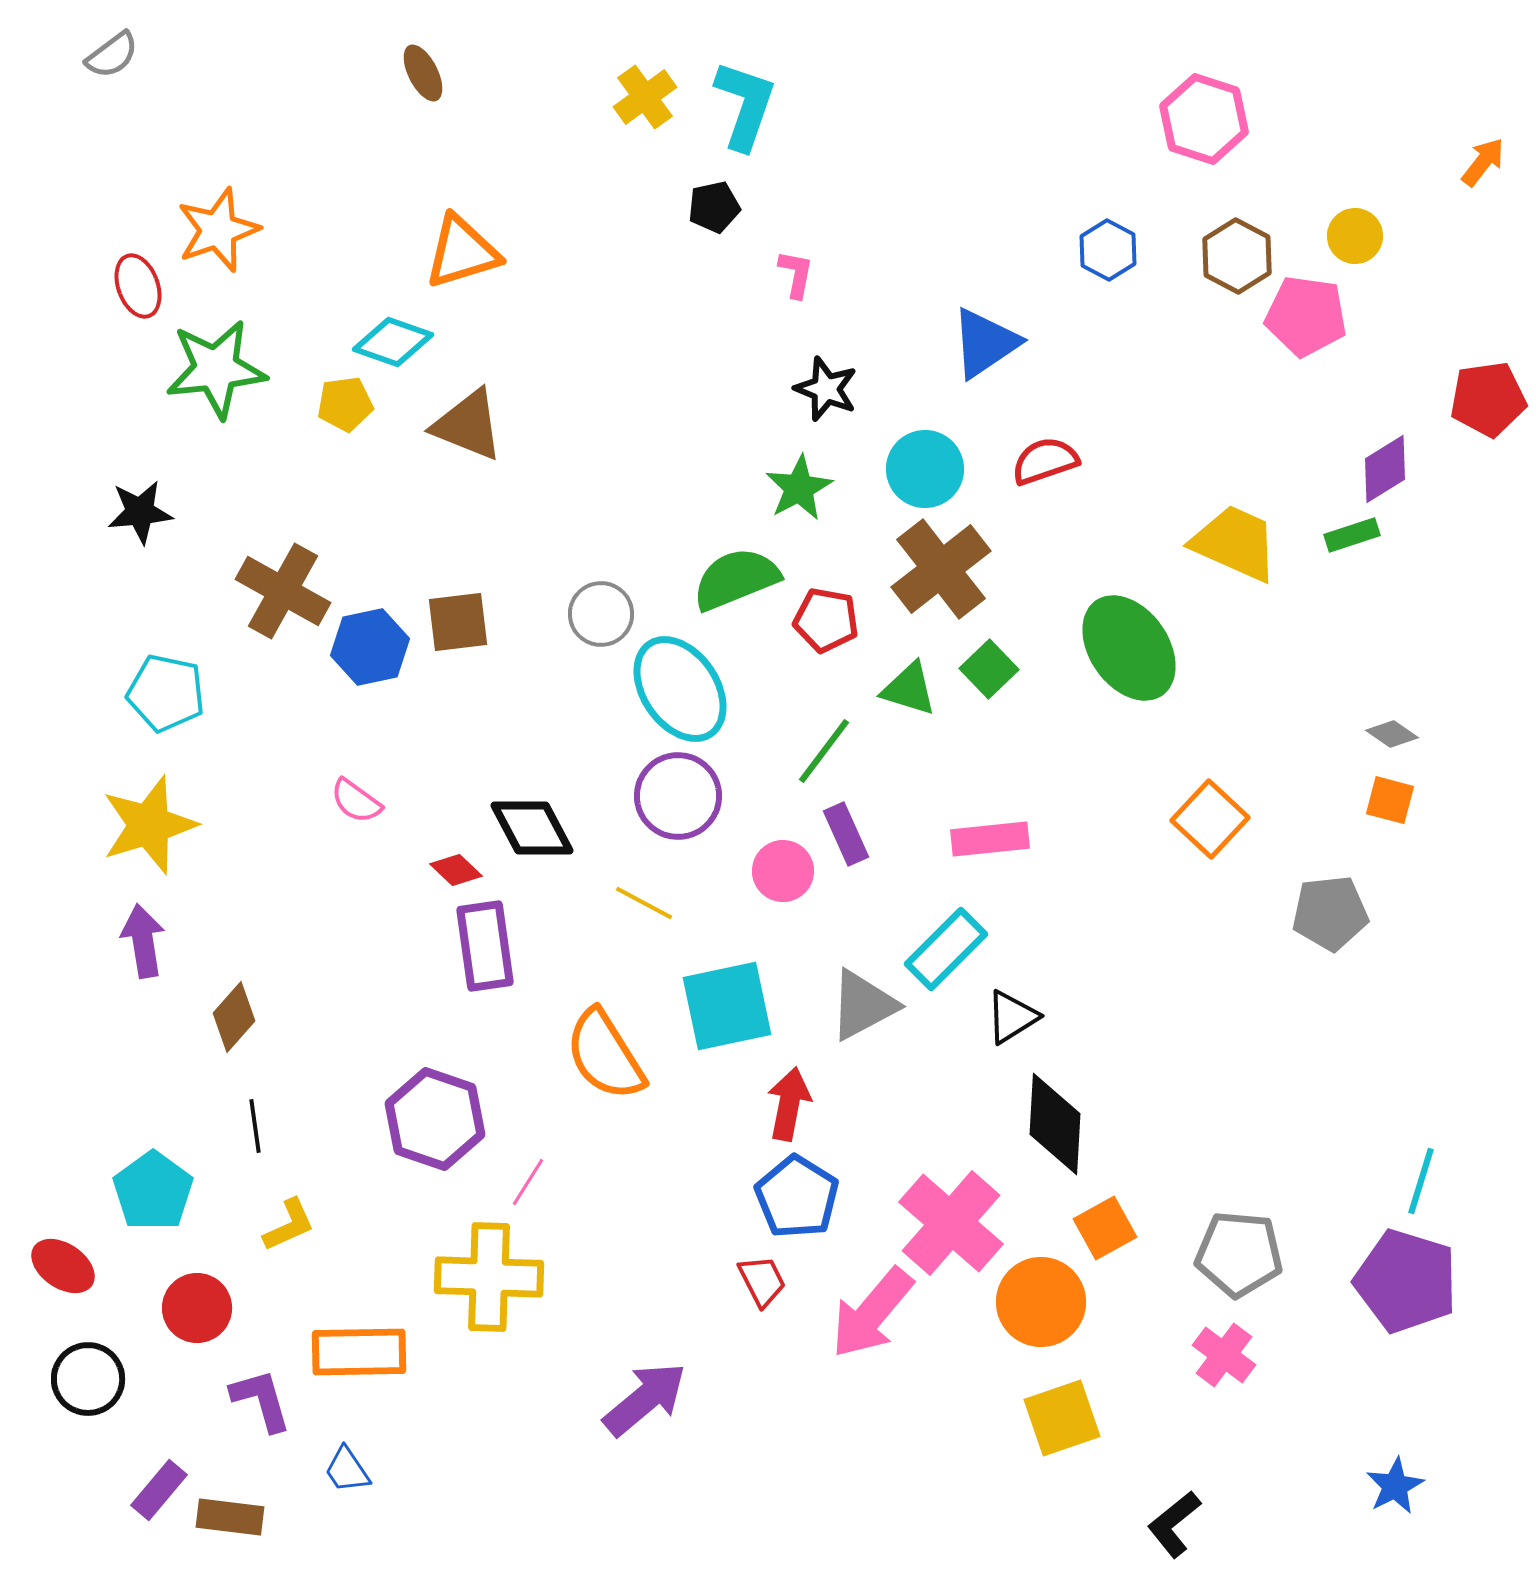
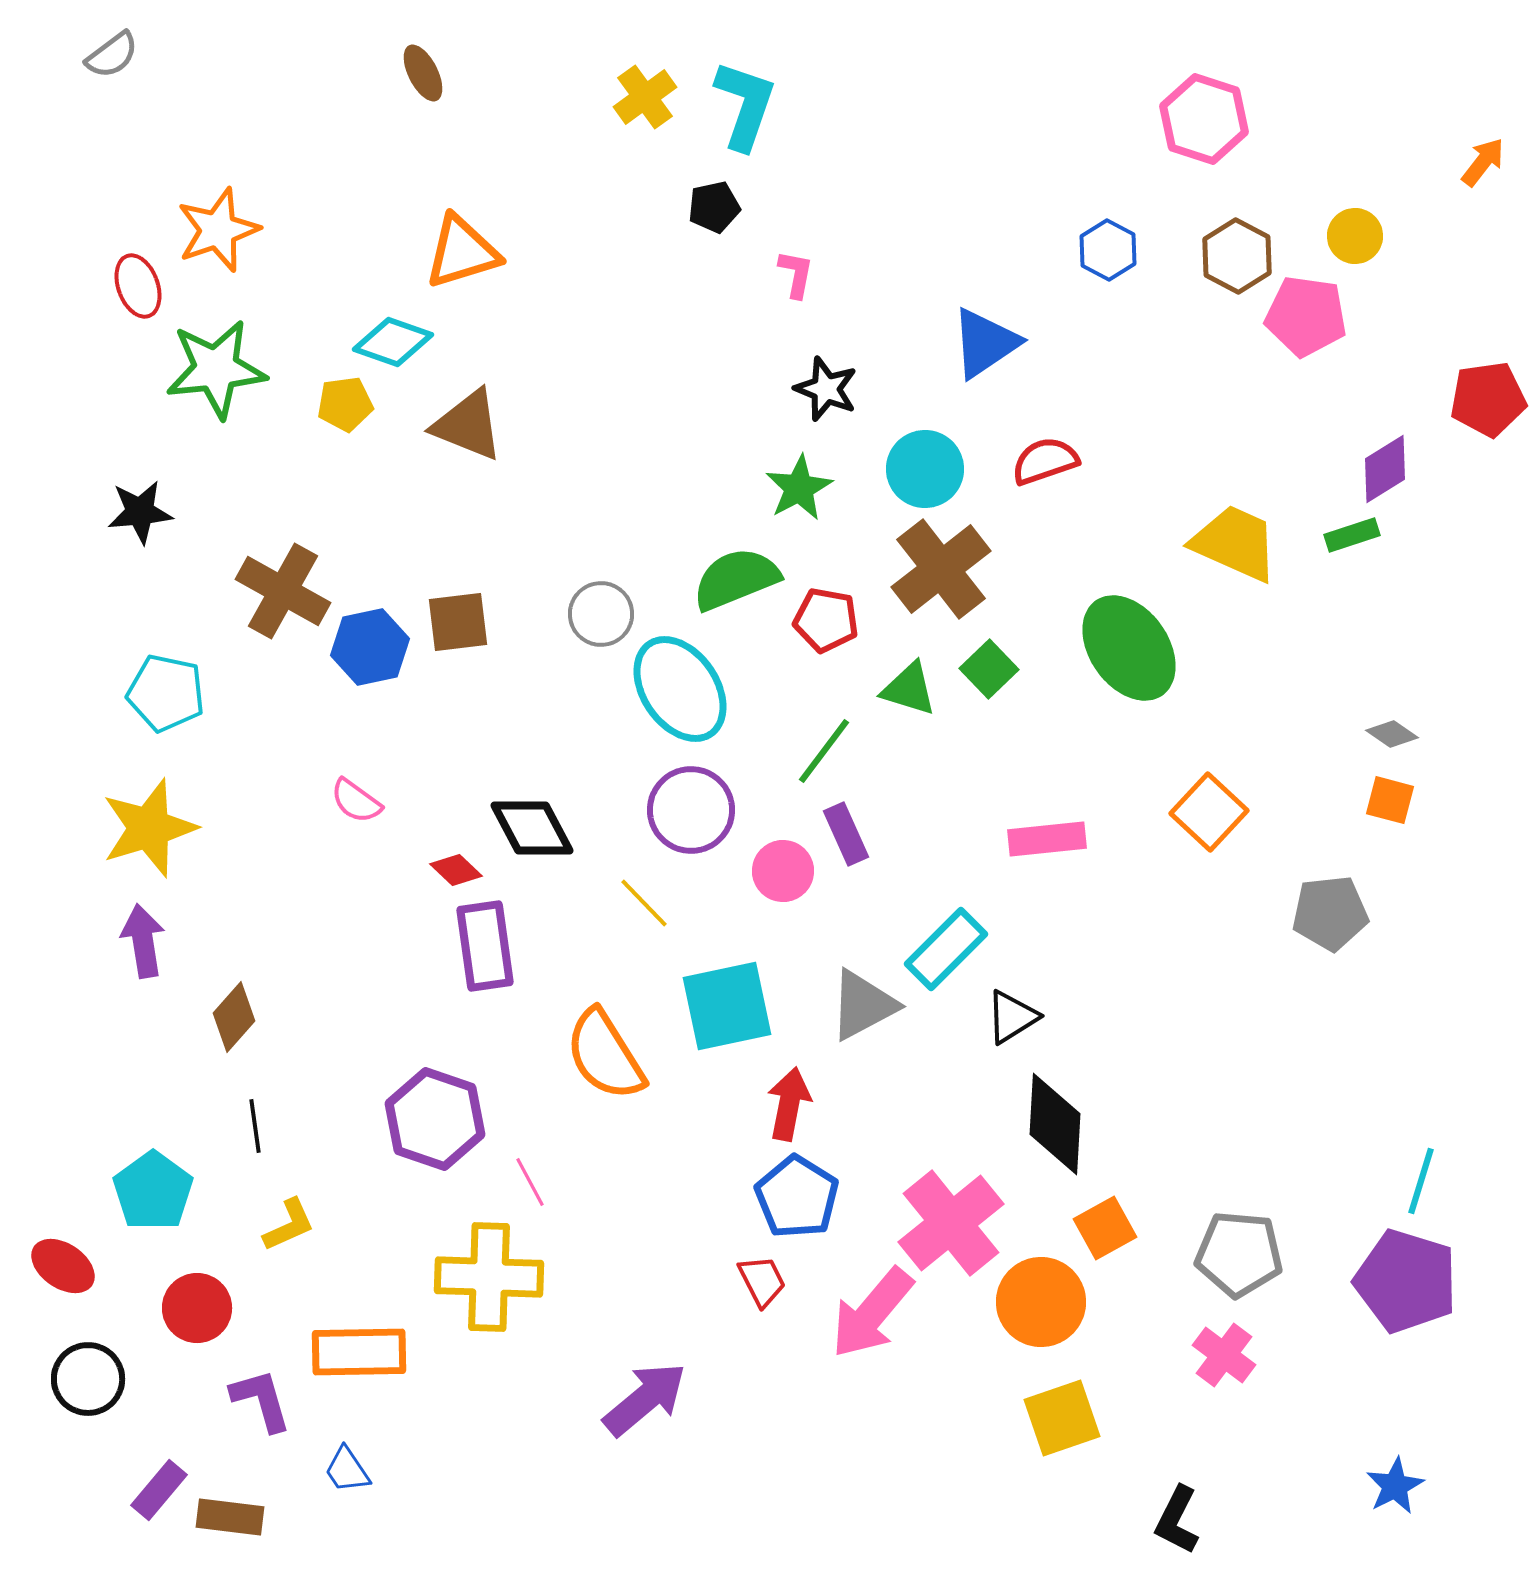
purple circle at (678, 796): moved 13 px right, 14 px down
orange square at (1210, 819): moved 1 px left, 7 px up
yellow star at (149, 825): moved 3 px down
pink rectangle at (990, 839): moved 57 px right
yellow line at (644, 903): rotated 18 degrees clockwise
pink line at (528, 1182): moved 2 px right; rotated 60 degrees counterclockwise
pink cross at (951, 1223): rotated 10 degrees clockwise
black L-shape at (1174, 1524): moved 3 px right, 4 px up; rotated 24 degrees counterclockwise
